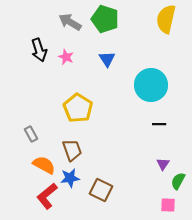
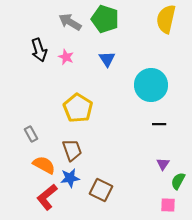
red L-shape: moved 1 px down
